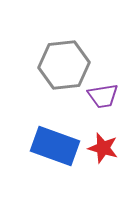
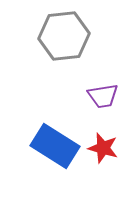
gray hexagon: moved 29 px up
blue rectangle: rotated 12 degrees clockwise
